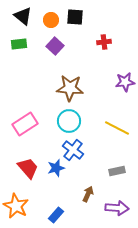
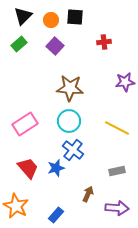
black triangle: rotated 36 degrees clockwise
green rectangle: rotated 35 degrees counterclockwise
